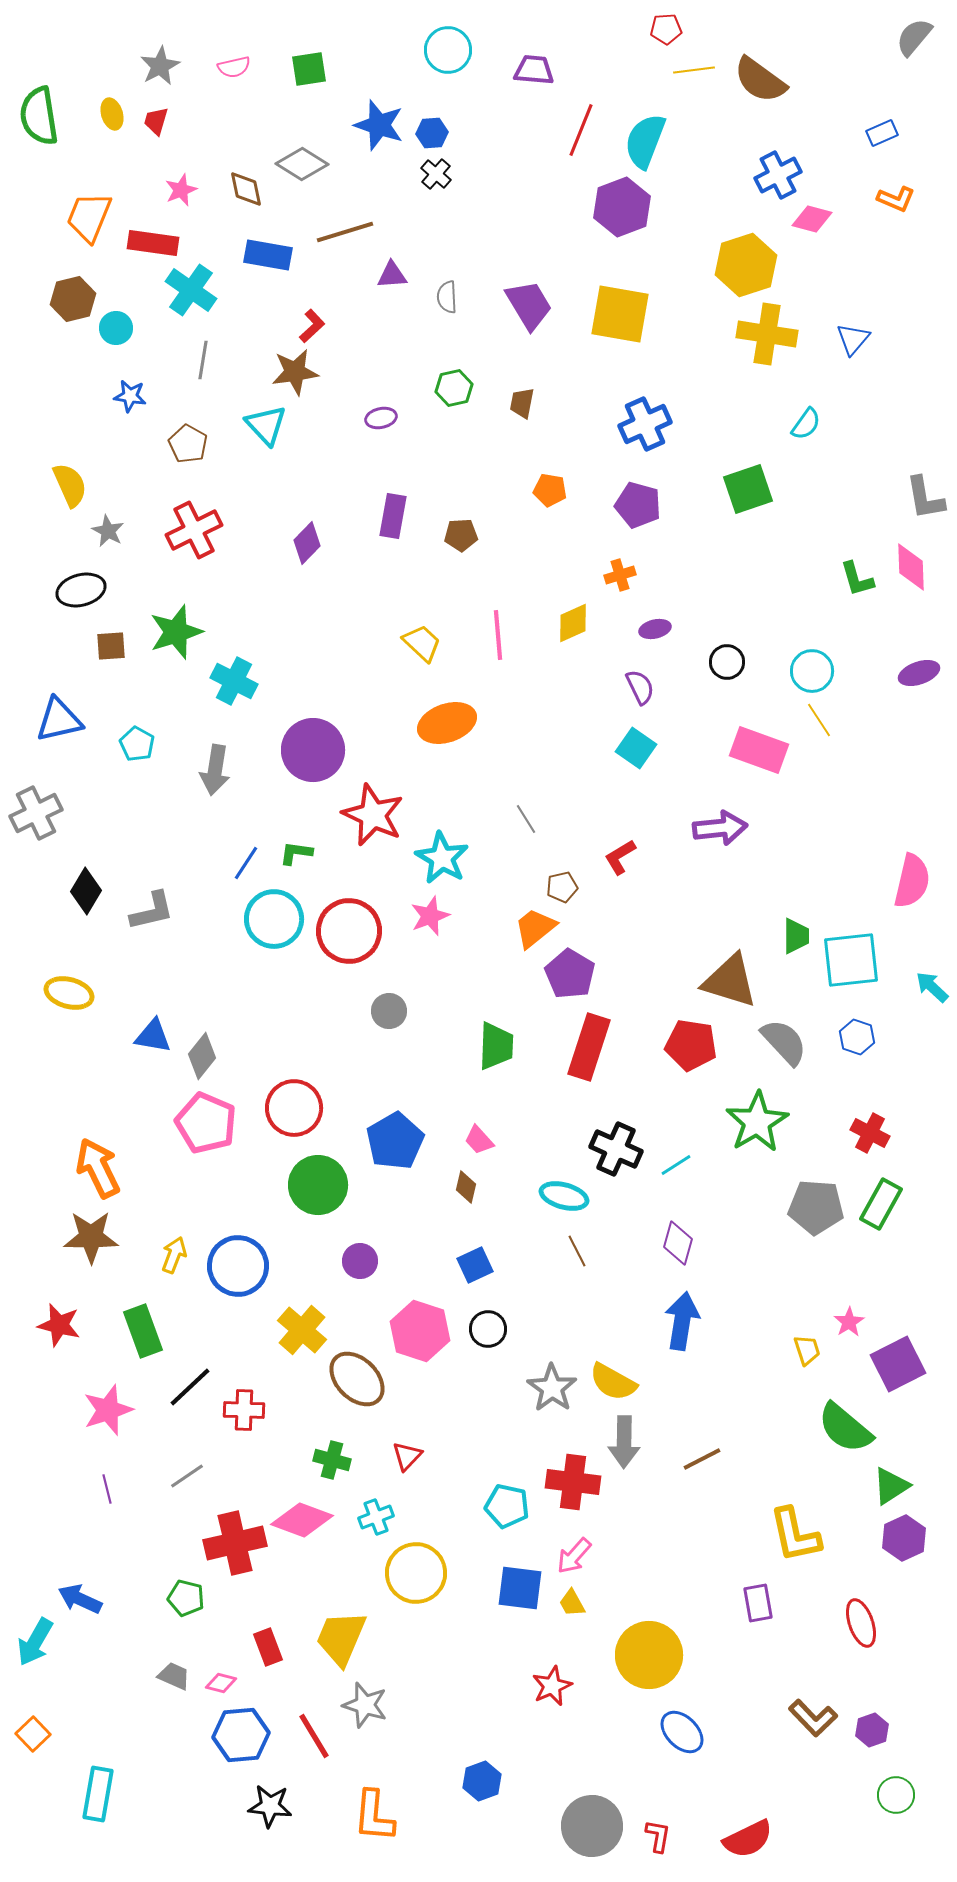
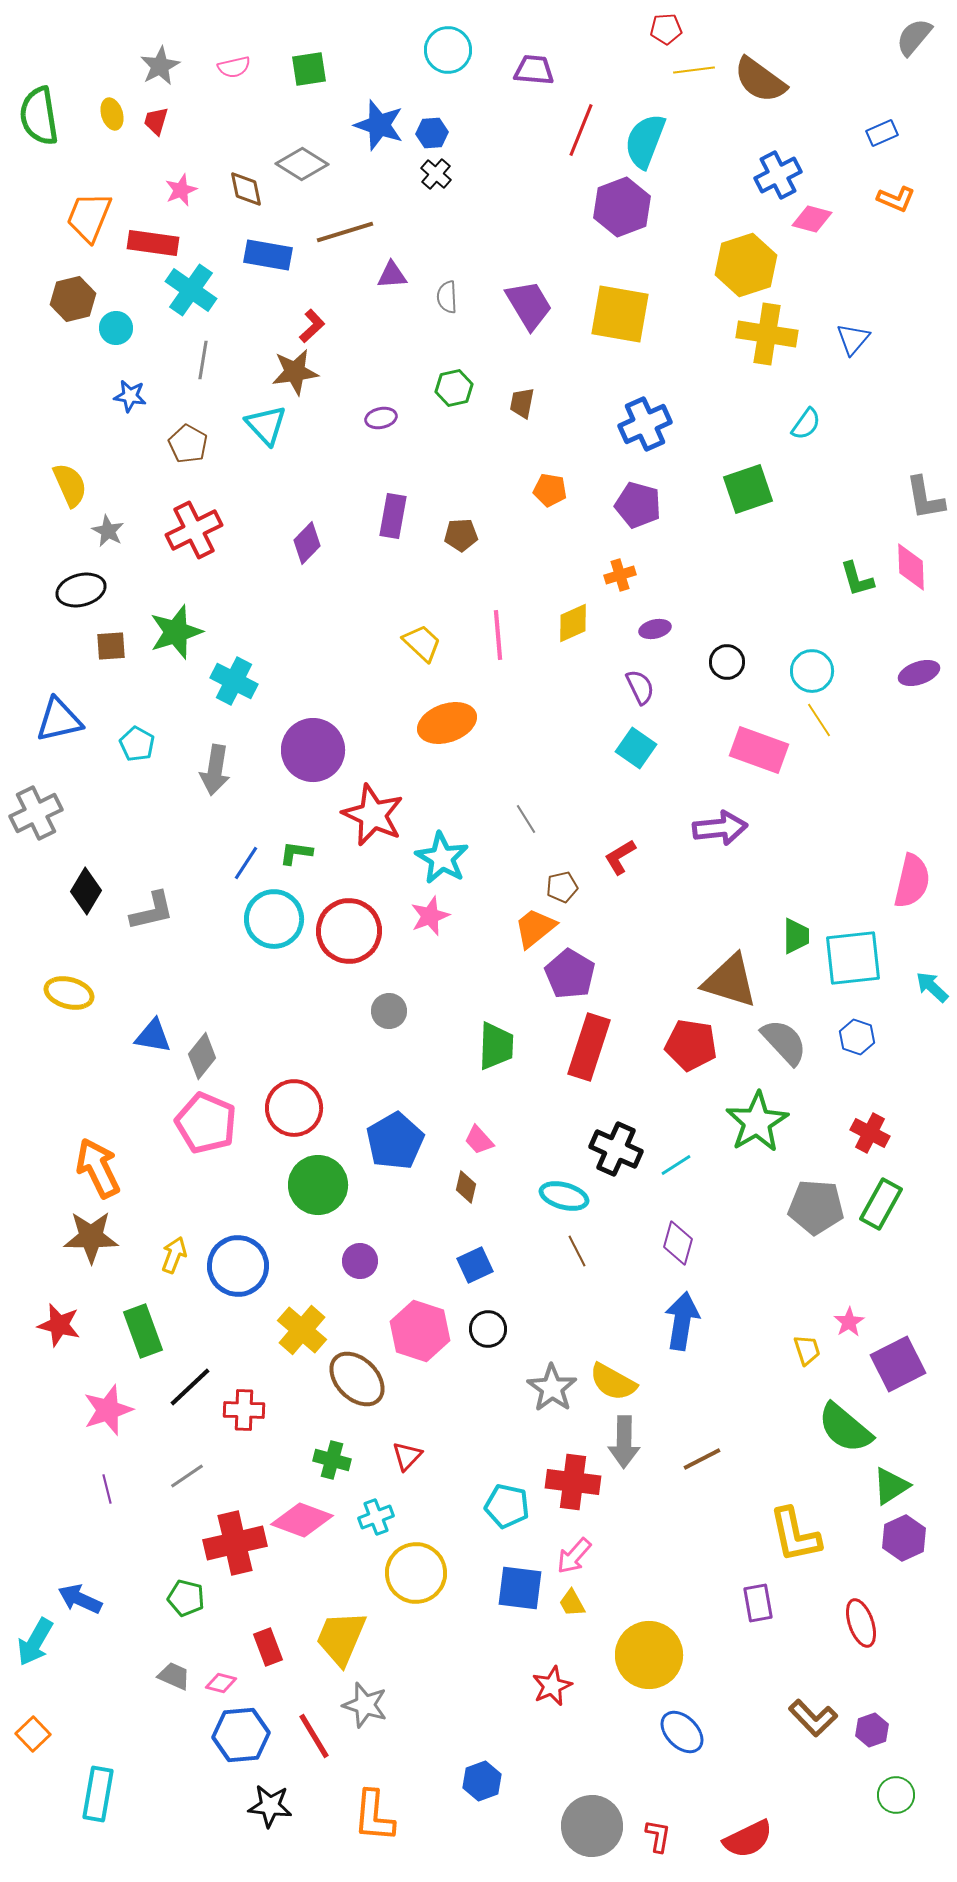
cyan square at (851, 960): moved 2 px right, 2 px up
